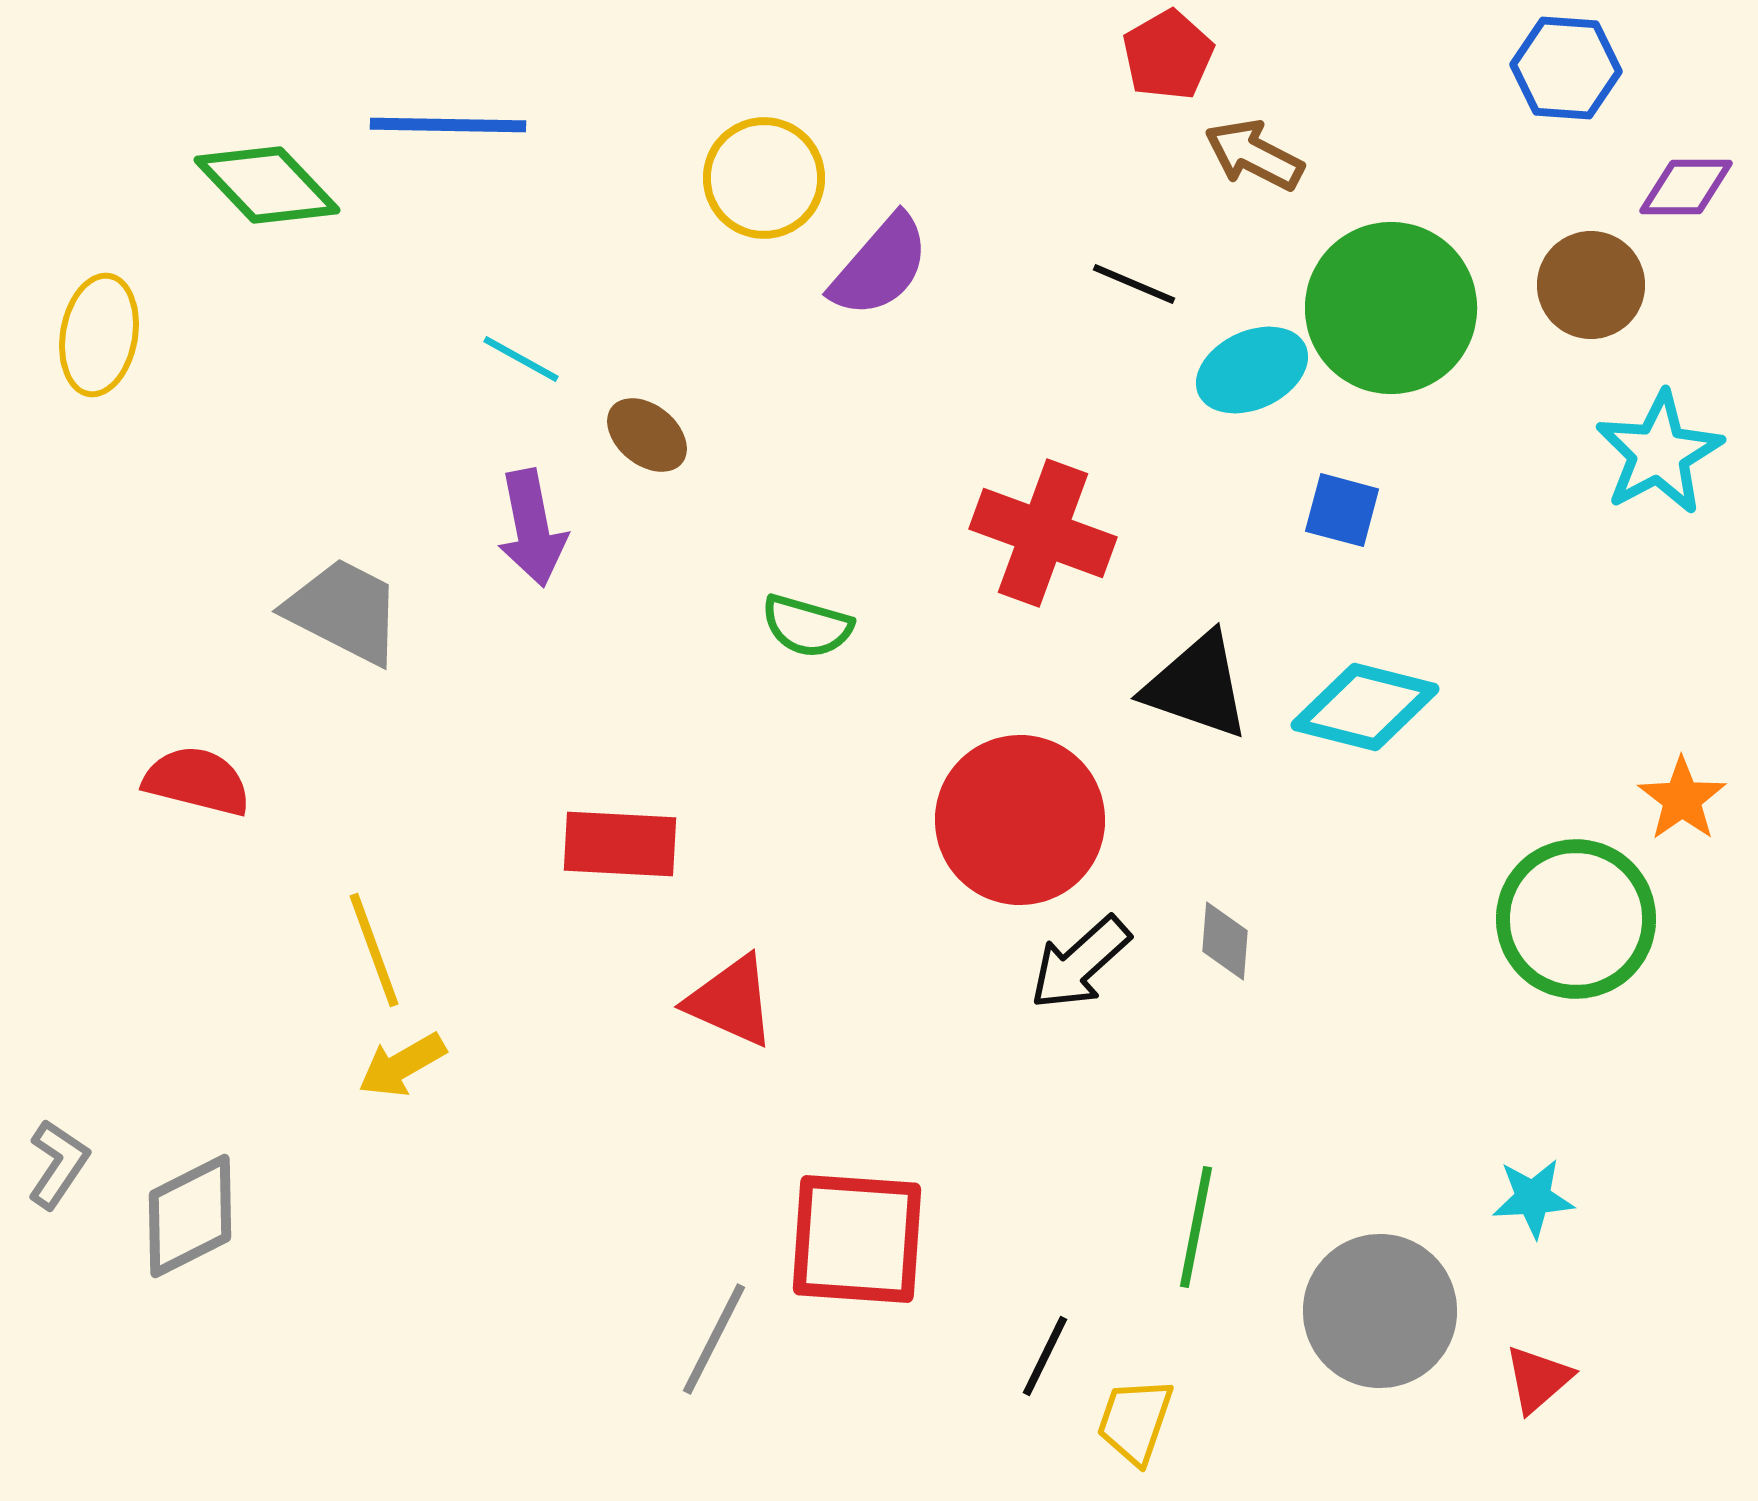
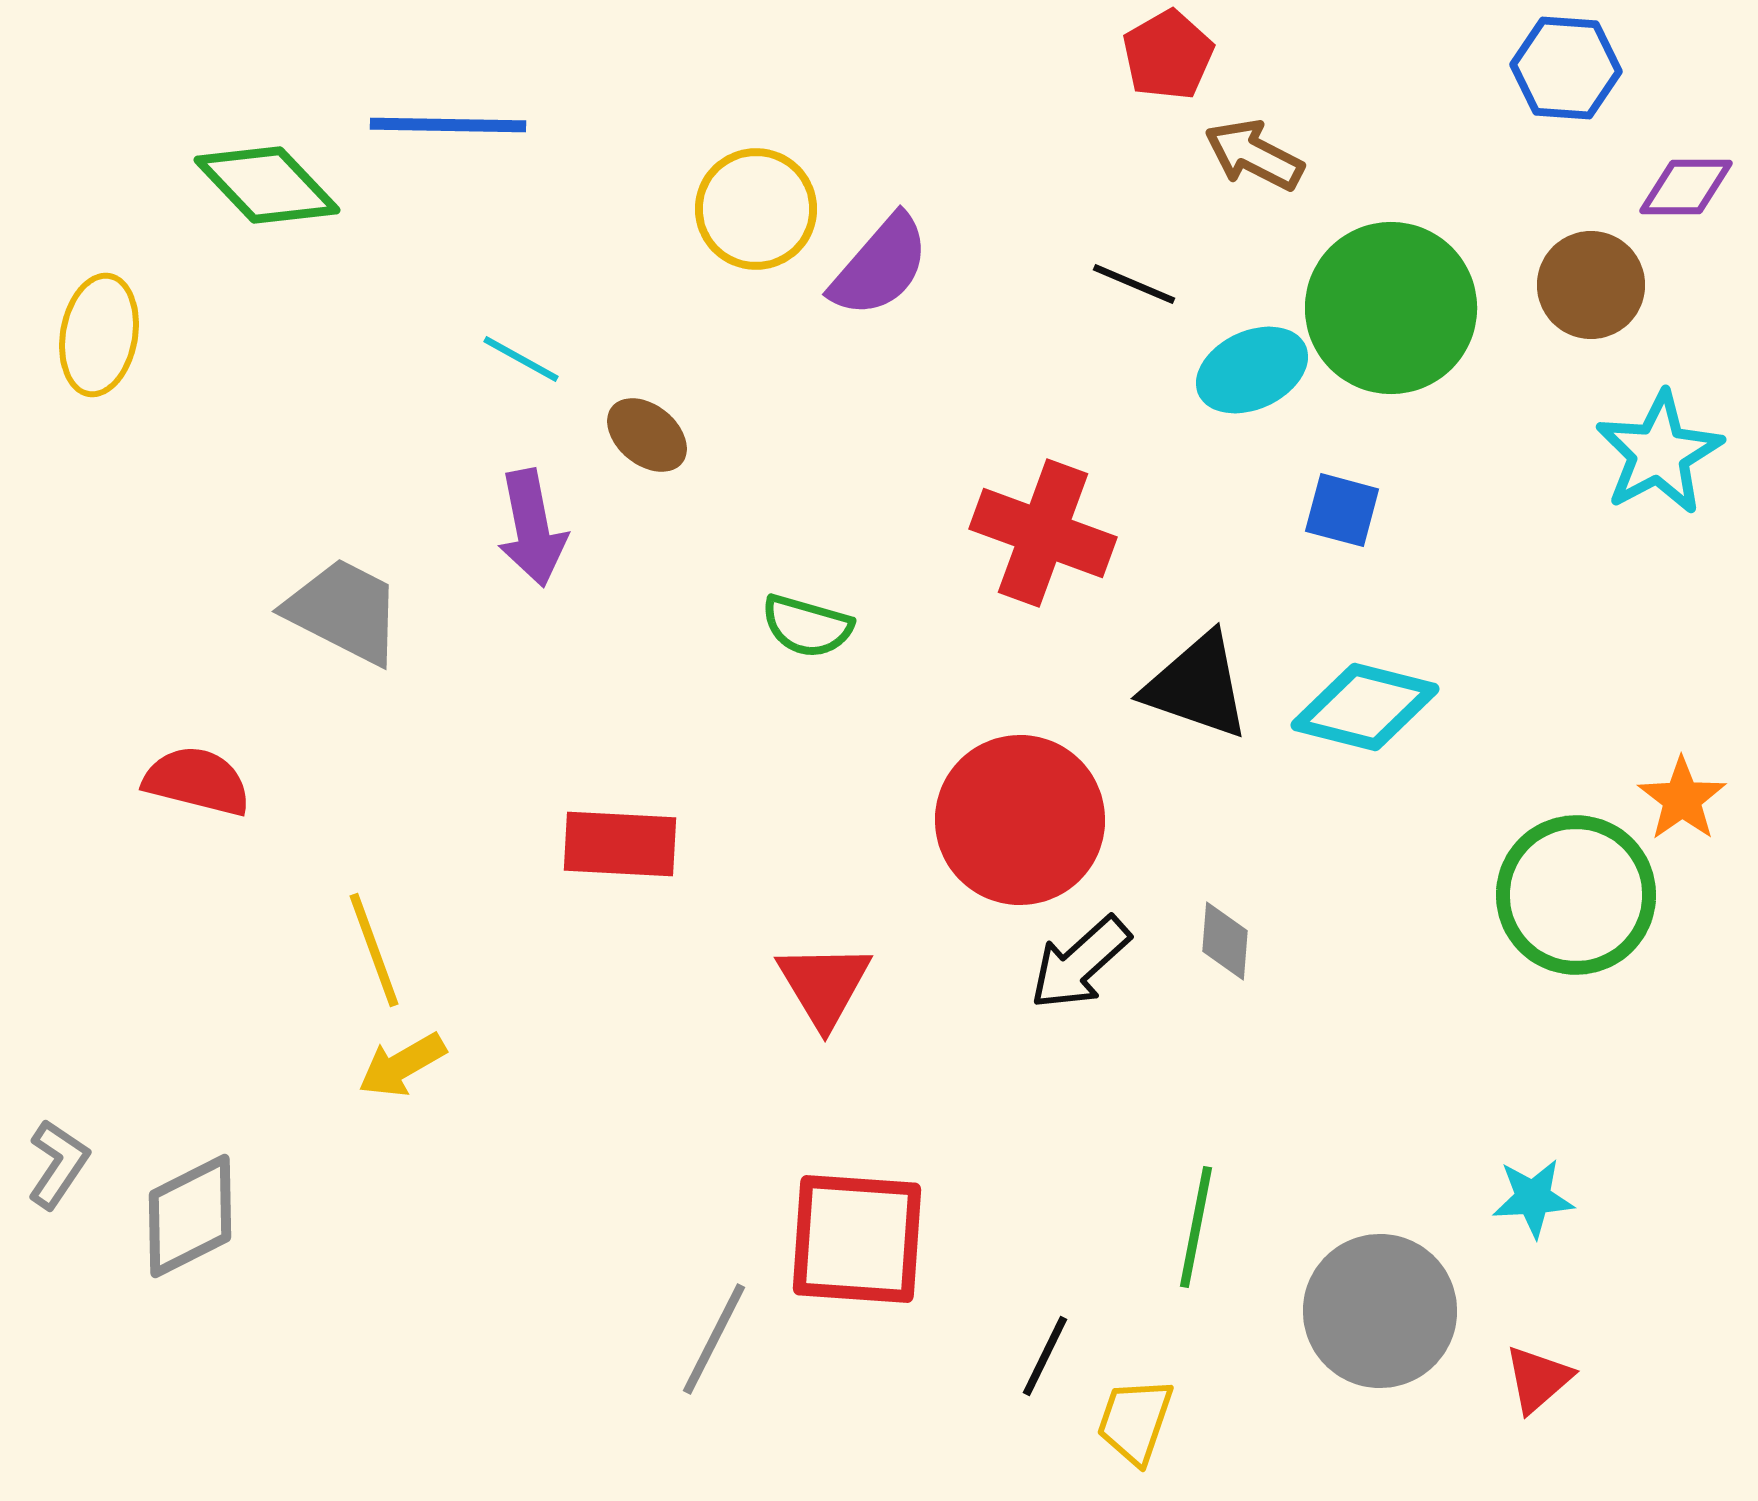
yellow circle at (764, 178): moved 8 px left, 31 px down
green circle at (1576, 919): moved 24 px up
red triangle at (731, 1001): moved 93 px right, 16 px up; rotated 35 degrees clockwise
